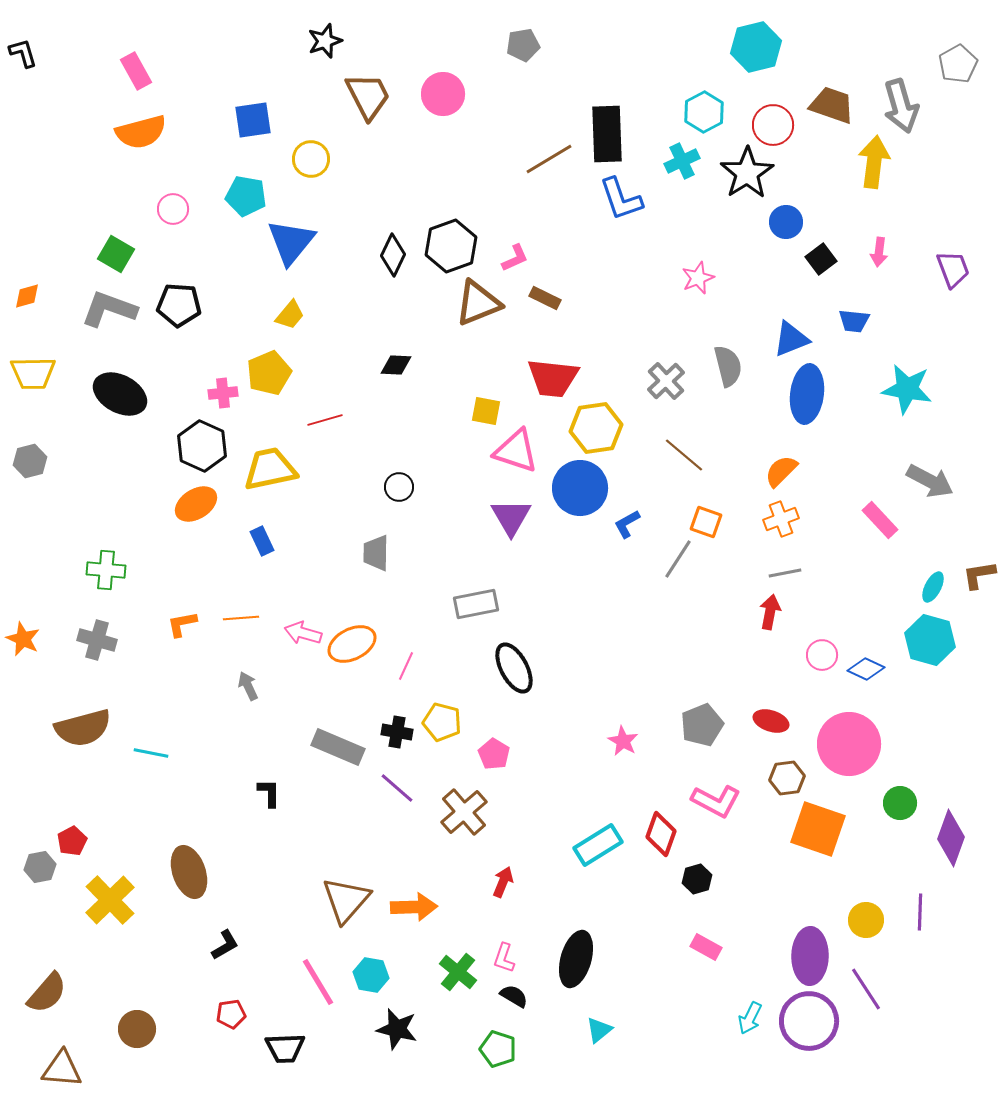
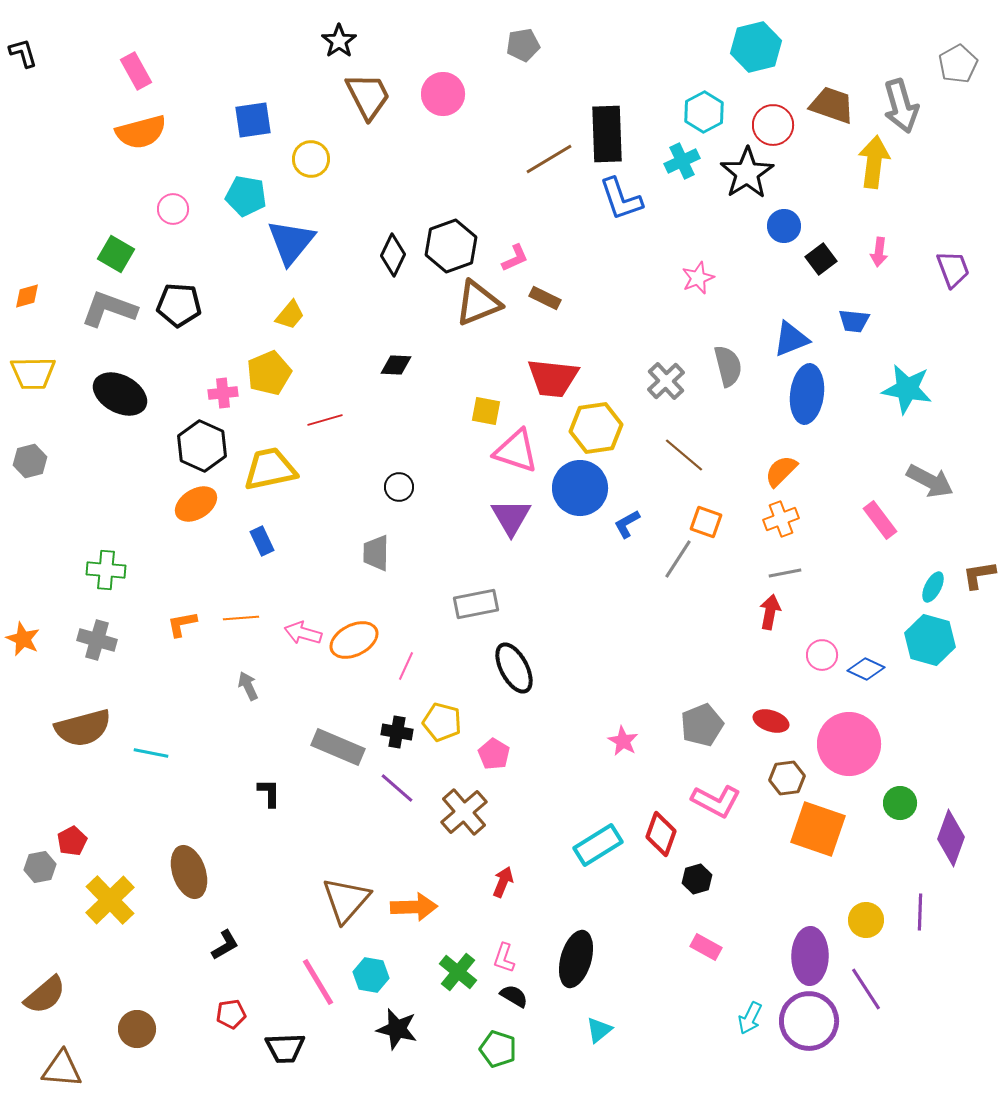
black star at (325, 41): moved 14 px right; rotated 16 degrees counterclockwise
blue circle at (786, 222): moved 2 px left, 4 px down
pink rectangle at (880, 520): rotated 6 degrees clockwise
orange ellipse at (352, 644): moved 2 px right, 4 px up
brown semicircle at (47, 993): moved 2 px left, 2 px down; rotated 9 degrees clockwise
